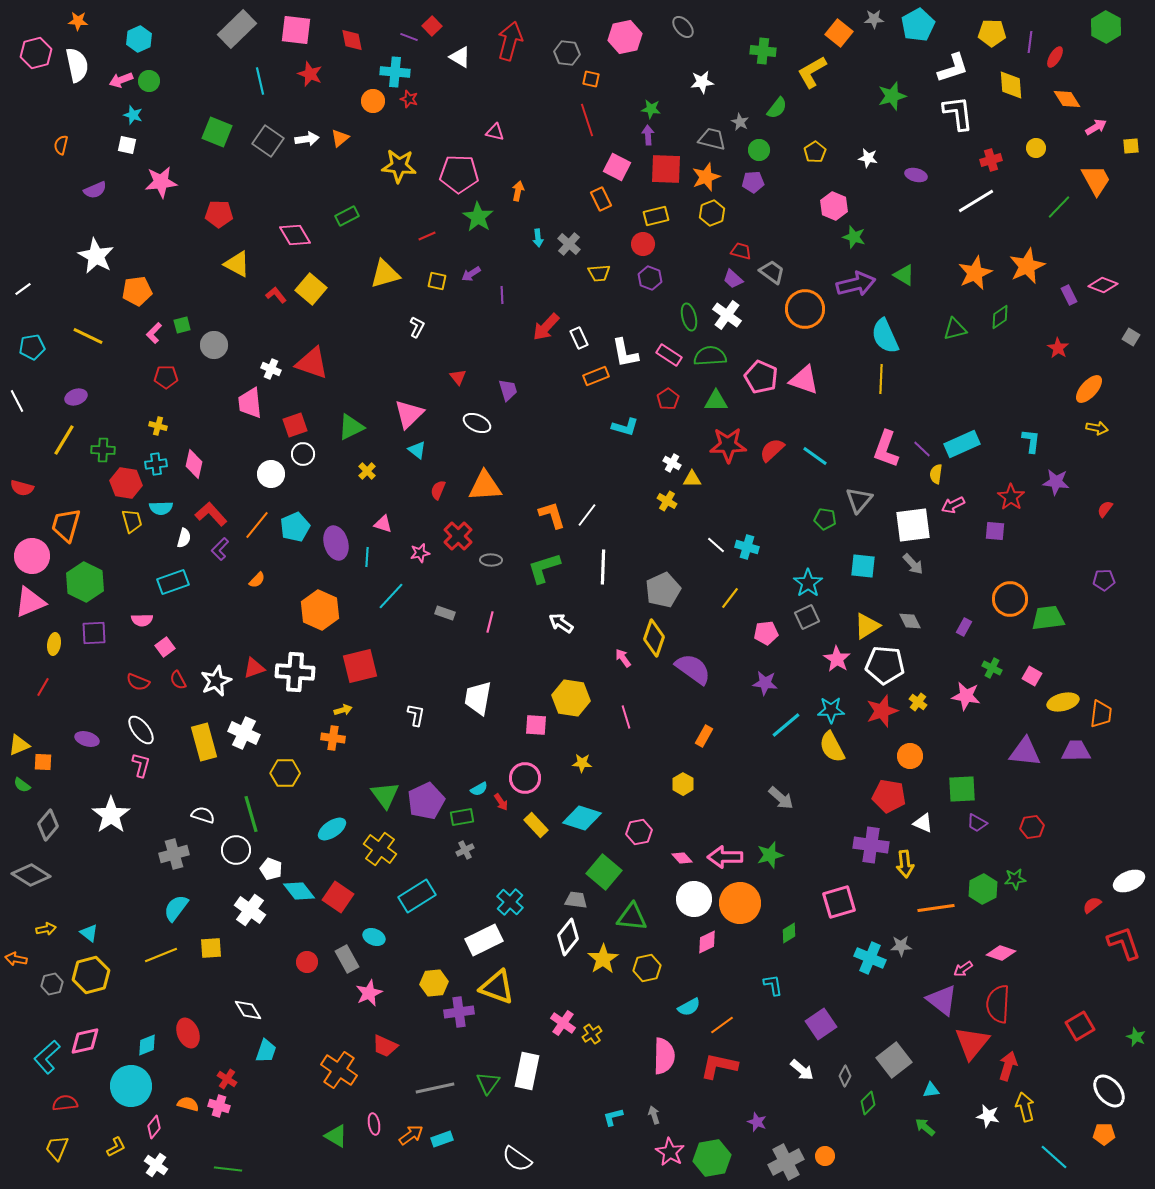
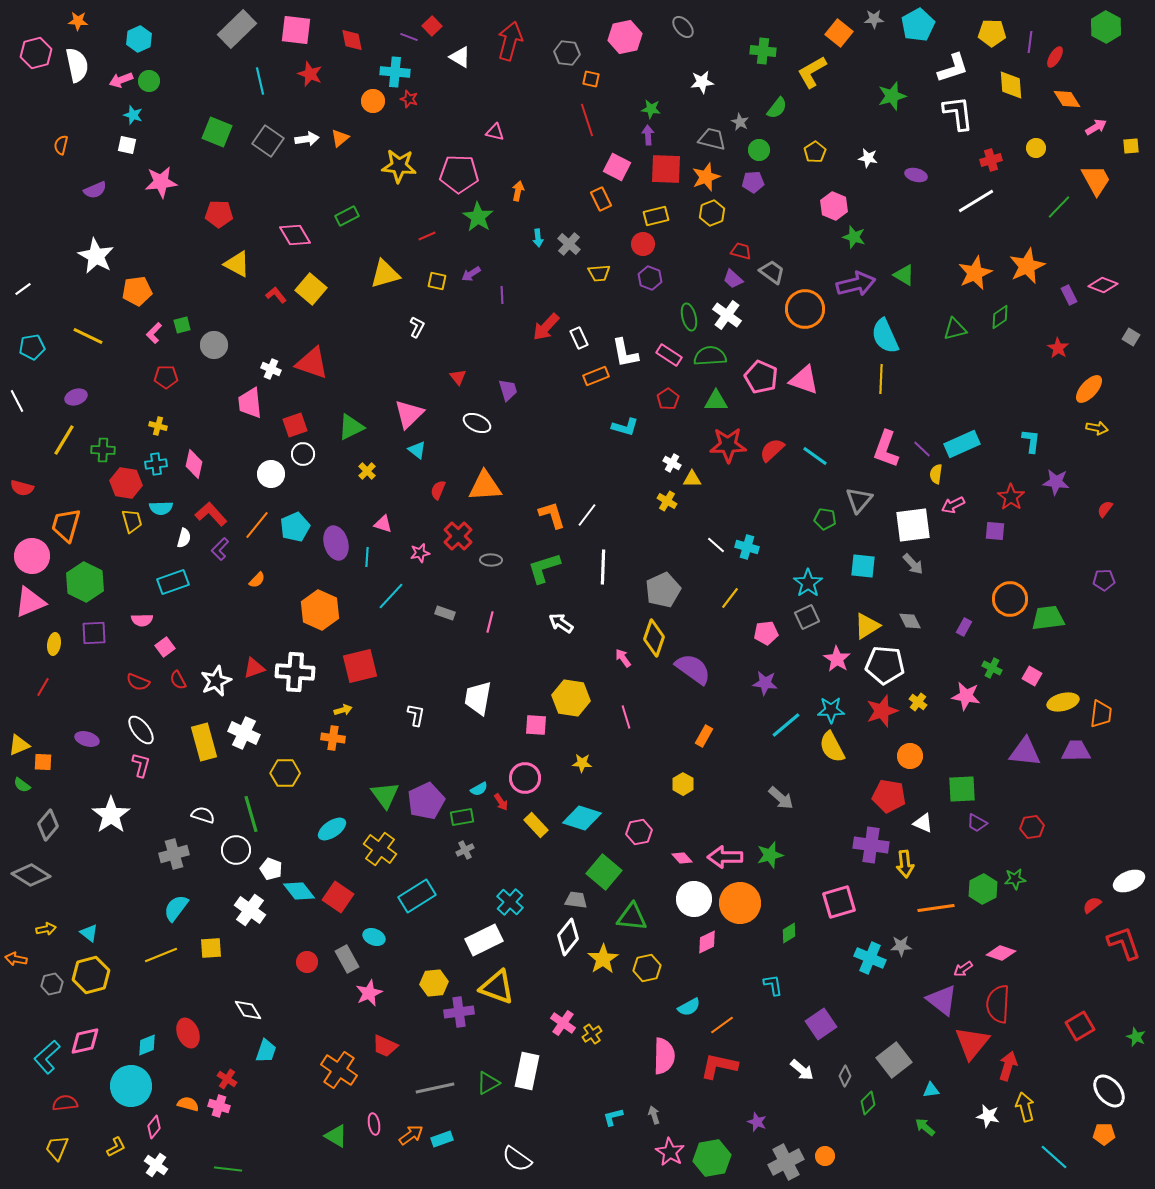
green triangle at (488, 1083): rotated 25 degrees clockwise
